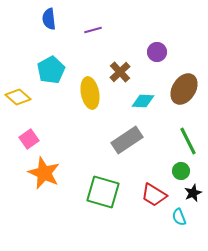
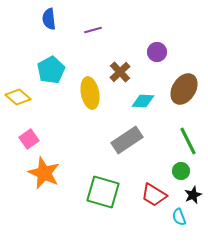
black star: moved 2 px down
